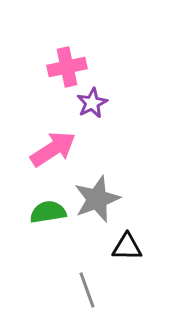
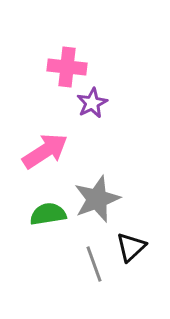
pink cross: rotated 18 degrees clockwise
pink arrow: moved 8 px left, 2 px down
green semicircle: moved 2 px down
black triangle: moved 4 px right; rotated 44 degrees counterclockwise
gray line: moved 7 px right, 26 px up
